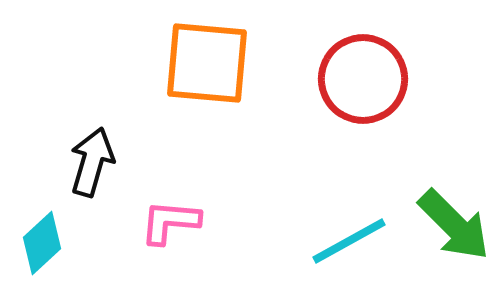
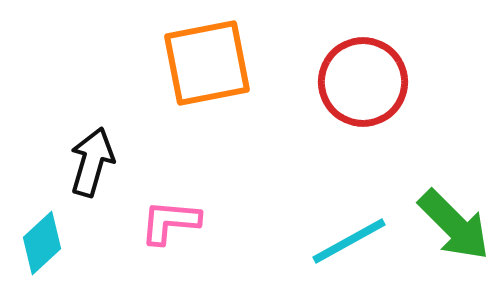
orange square: rotated 16 degrees counterclockwise
red circle: moved 3 px down
